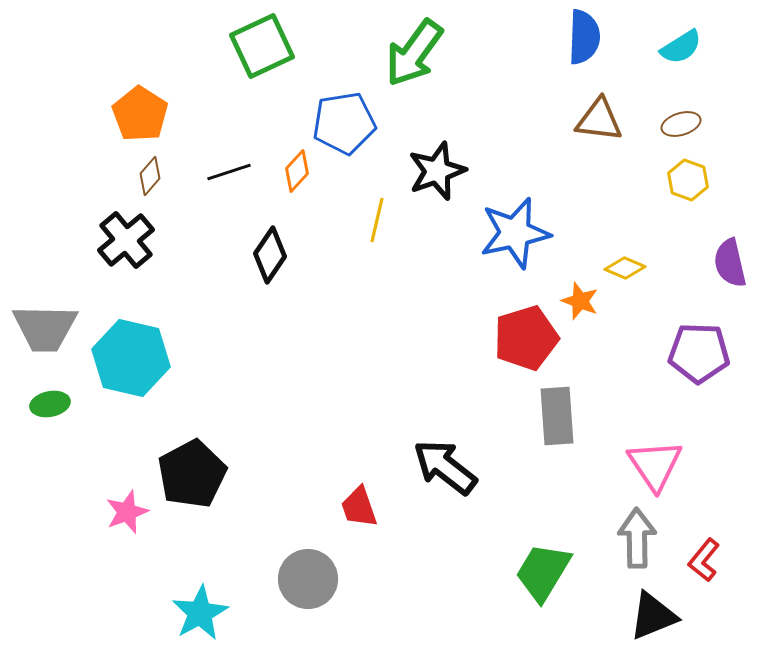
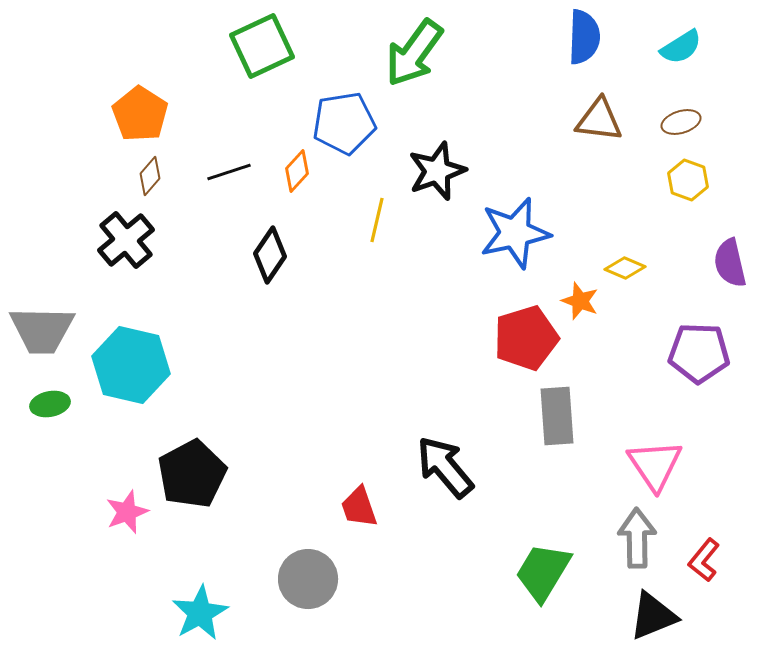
brown ellipse: moved 2 px up
gray trapezoid: moved 3 px left, 2 px down
cyan hexagon: moved 7 px down
black arrow: rotated 12 degrees clockwise
